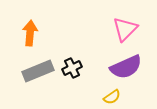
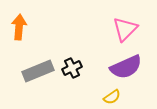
orange arrow: moved 11 px left, 6 px up
